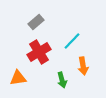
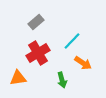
red cross: moved 1 px left, 1 px down
orange arrow: moved 3 px up; rotated 48 degrees counterclockwise
